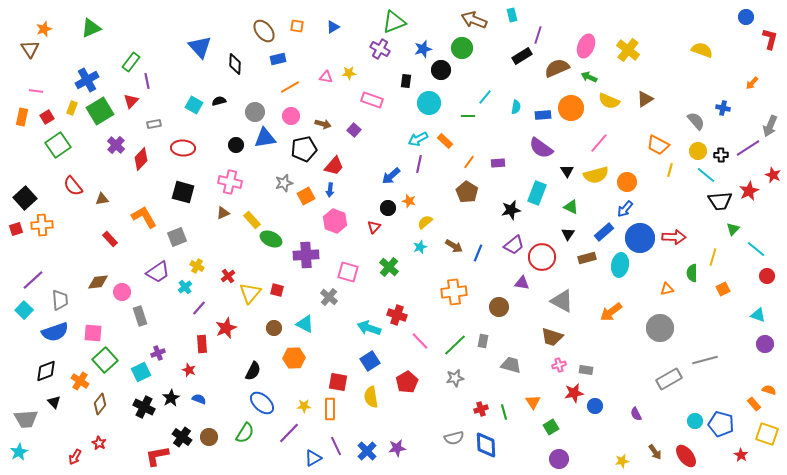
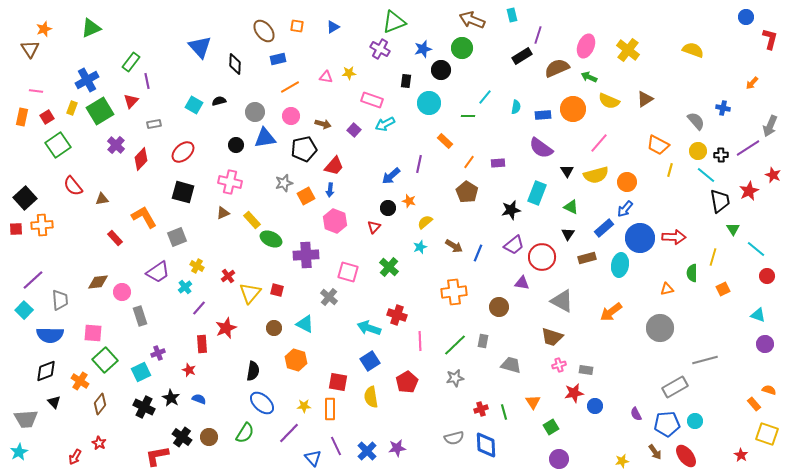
brown arrow at (474, 20): moved 2 px left
yellow semicircle at (702, 50): moved 9 px left
orange circle at (571, 108): moved 2 px right, 1 px down
cyan arrow at (418, 139): moved 33 px left, 15 px up
red ellipse at (183, 148): moved 4 px down; rotated 45 degrees counterclockwise
black trapezoid at (720, 201): rotated 95 degrees counterclockwise
red square at (16, 229): rotated 16 degrees clockwise
green triangle at (733, 229): rotated 16 degrees counterclockwise
blue rectangle at (604, 232): moved 4 px up
red rectangle at (110, 239): moved 5 px right, 1 px up
blue semicircle at (55, 332): moved 5 px left, 3 px down; rotated 20 degrees clockwise
pink line at (420, 341): rotated 42 degrees clockwise
orange hexagon at (294, 358): moved 2 px right, 2 px down; rotated 20 degrees clockwise
black semicircle at (253, 371): rotated 18 degrees counterclockwise
gray rectangle at (669, 379): moved 6 px right, 8 px down
black star at (171, 398): rotated 12 degrees counterclockwise
blue pentagon at (721, 424): moved 54 px left; rotated 20 degrees counterclockwise
blue triangle at (313, 458): rotated 42 degrees counterclockwise
